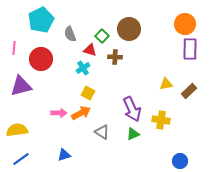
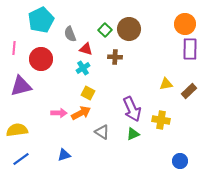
green square: moved 3 px right, 6 px up
red triangle: moved 4 px left, 1 px up
